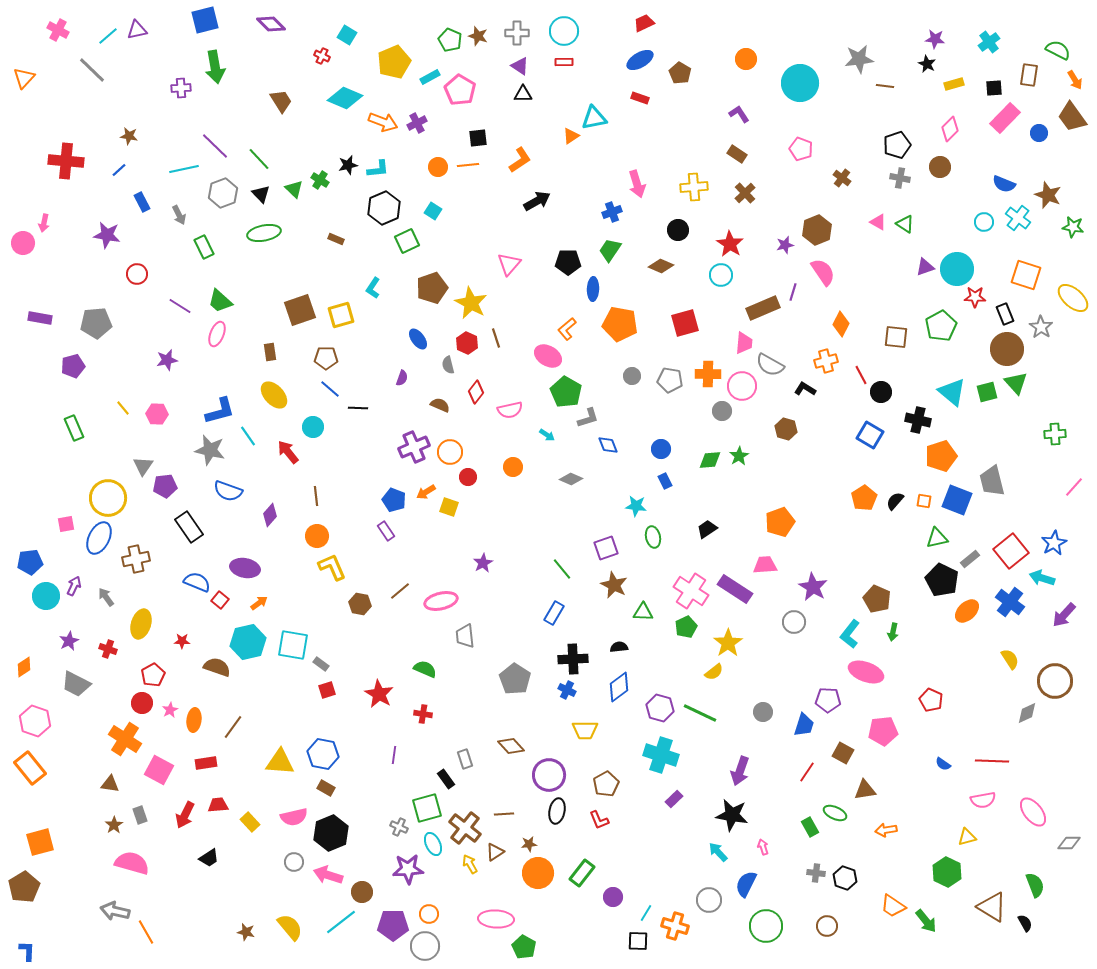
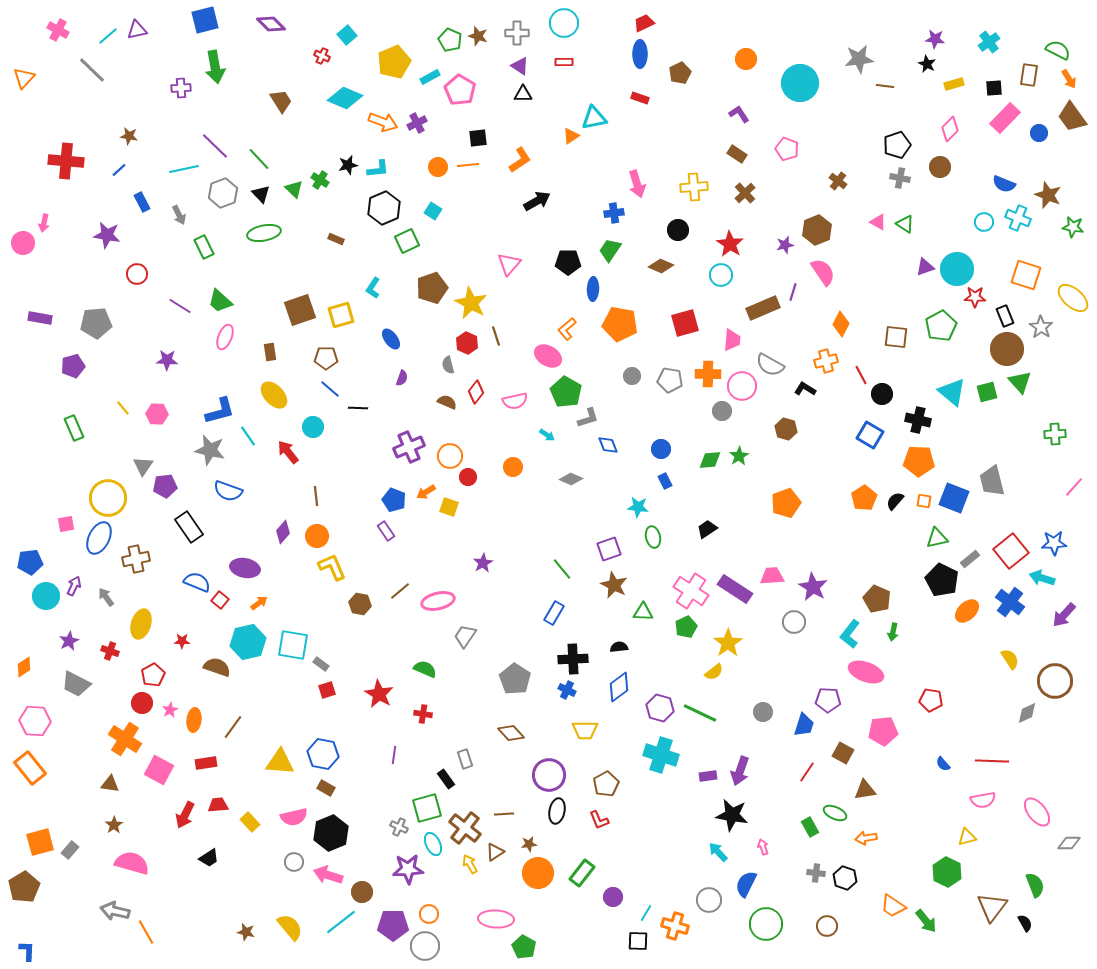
cyan circle at (564, 31): moved 8 px up
cyan square at (347, 35): rotated 18 degrees clockwise
blue ellipse at (640, 60): moved 6 px up; rotated 60 degrees counterclockwise
brown pentagon at (680, 73): rotated 15 degrees clockwise
orange arrow at (1075, 80): moved 6 px left, 1 px up
pink pentagon at (801, 149): moved 14 px left
brown cross at (842, 178): moved 4 px left, 3 px down
blue cross at (612, 212): moved 2 px right, 1 px down; rotated 12 degrees clockwise
cyan cross at (1018, 218): rotated 15 degrees counterclockwise
black rectangle at (1005, 314): moved 2 px down
pink ellipse at (217, 334): moved 8 px right, 3 px down
brown line at (496, 338): moved 2 px up
blue ellipse at (418, 339): moved 27 px left
pink trapezoid at (744, 343): moved 12 px left, 3 px up
purple star at (167, 360): rotated 15 degrees clockwise
green triangle at (1016, 383): moved 4 px right, 1 px up
black circle at (881, 392): moved 1 px right, 2 px down
brown semicircle at (440, 405): moved 7 px right, 3 px up
pink semicircle at (510, 410): moved 5 px right, 9 px up
purple cross at (414, 447): moved 5 px left
orange circle at (450, 452): moved 4 px down
orange pentagon at (941, 456): moved 22 px left, 5 px down; rotated 20 degrees clockwise
blue square at (957, 500): moved 3 px left, 2 px up
cyan star at (636, 506): moved 2 px right, 1 px down
purple diamond at (270, 515): moved 13 px right, 17 px down
orange pentagon at (780, 522): moved 6 px right, 19 px up
blue star at (1054, 543): rotated 25 degrees clockwise
purple square at (606, 548): moved 3 px right, 1 px down
pink trapezoid at (765, 565): moved 7 px right, 11 px down
pink ellipse at (441, 601): moved 3 px left
gray trapezoid at (465, 636): rotated 40 degrees clockwise
red cross at (108, 649): moved 2 px right, 2 px down
red pentagon at (931, 700): rotated 15 degrees counterclockwise
pink hexagon at (35, 721): rotated 16 degrees counterclockwise
brown diamond at (511, 746): moved 13 px up
blue semicircle at (943, 764): rotated 14 degrees clockwise
purple rectangle at (674, 799): moved 34 px right, 23 px up; rotated 36 degrees clockwise
pink ellipse at (1033, 812): moved 4 px right
gray rectangle at (140, 815): moved 70 px left, 35 px down; rotated 60 degrees clockwise
orange arrow at (886, 830): moved 20 px left, 8 px down
brown triangle at (992, 907): rotated 36 degrees clockwise
green circle at (766, 926): moved 2 px up
